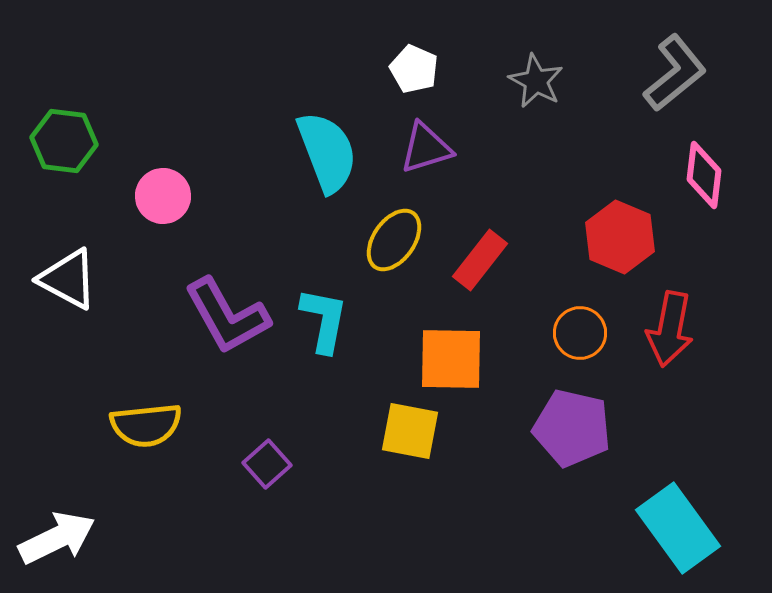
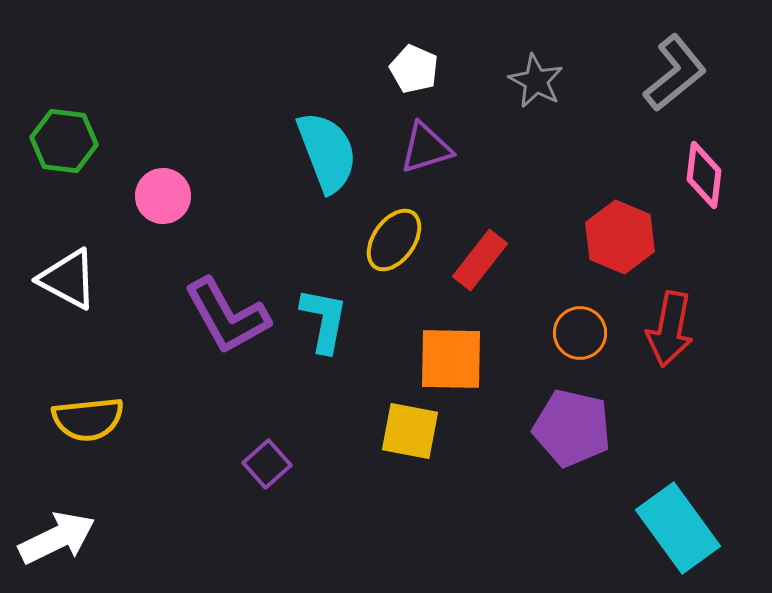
yellow semicircle: moved 58 px left, 6 px up
